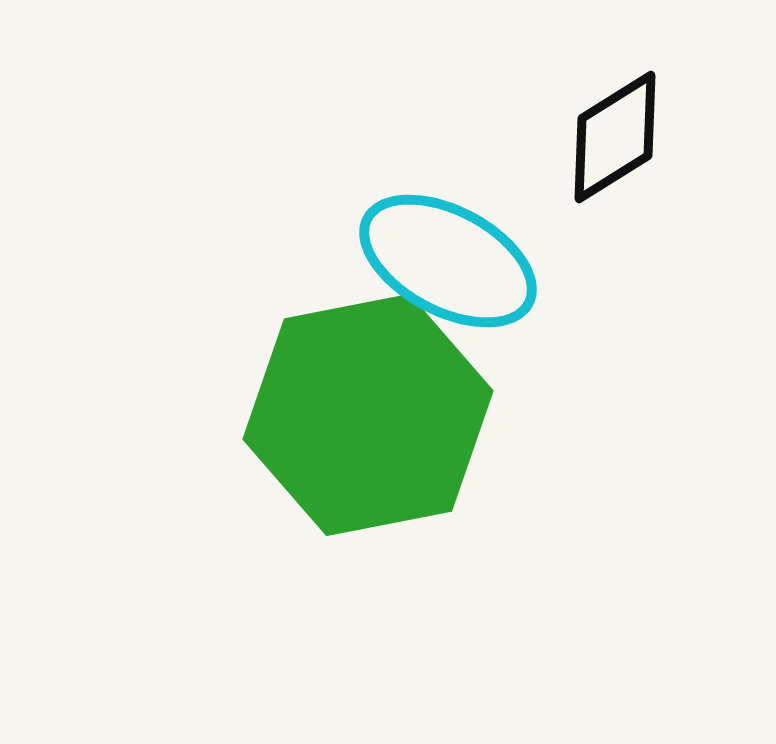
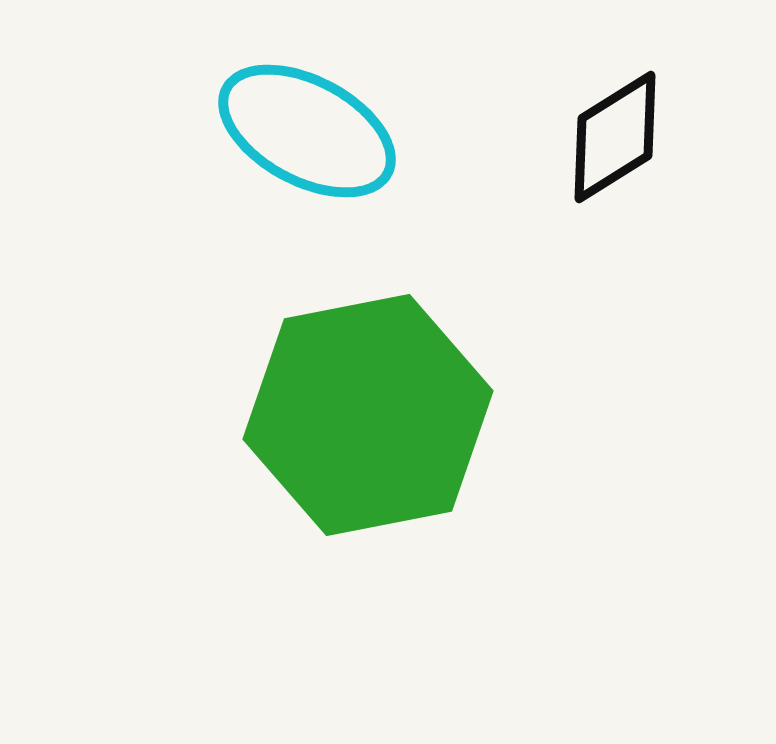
cyan ellipse: moved 141 px left, 130 px up
